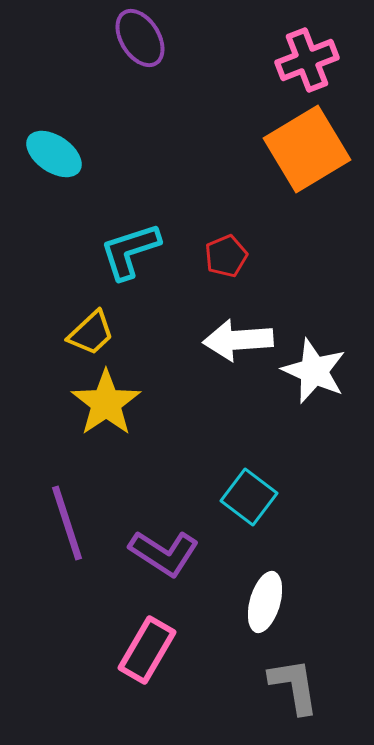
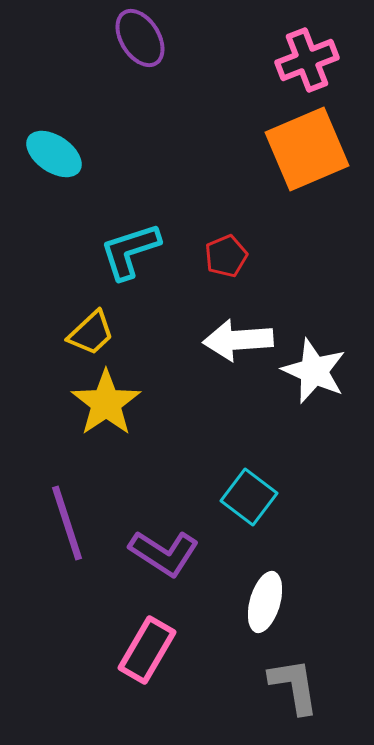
orange square: rotated 8 degrees clockwise
